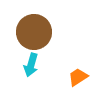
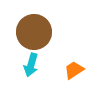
orange trapezoid: moved 4 px left, 7 px up
